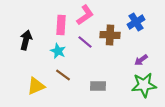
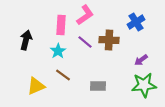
brown cross: moved 1 px left, 5 px down
cyan star: rotated 14 degrees clockwise
